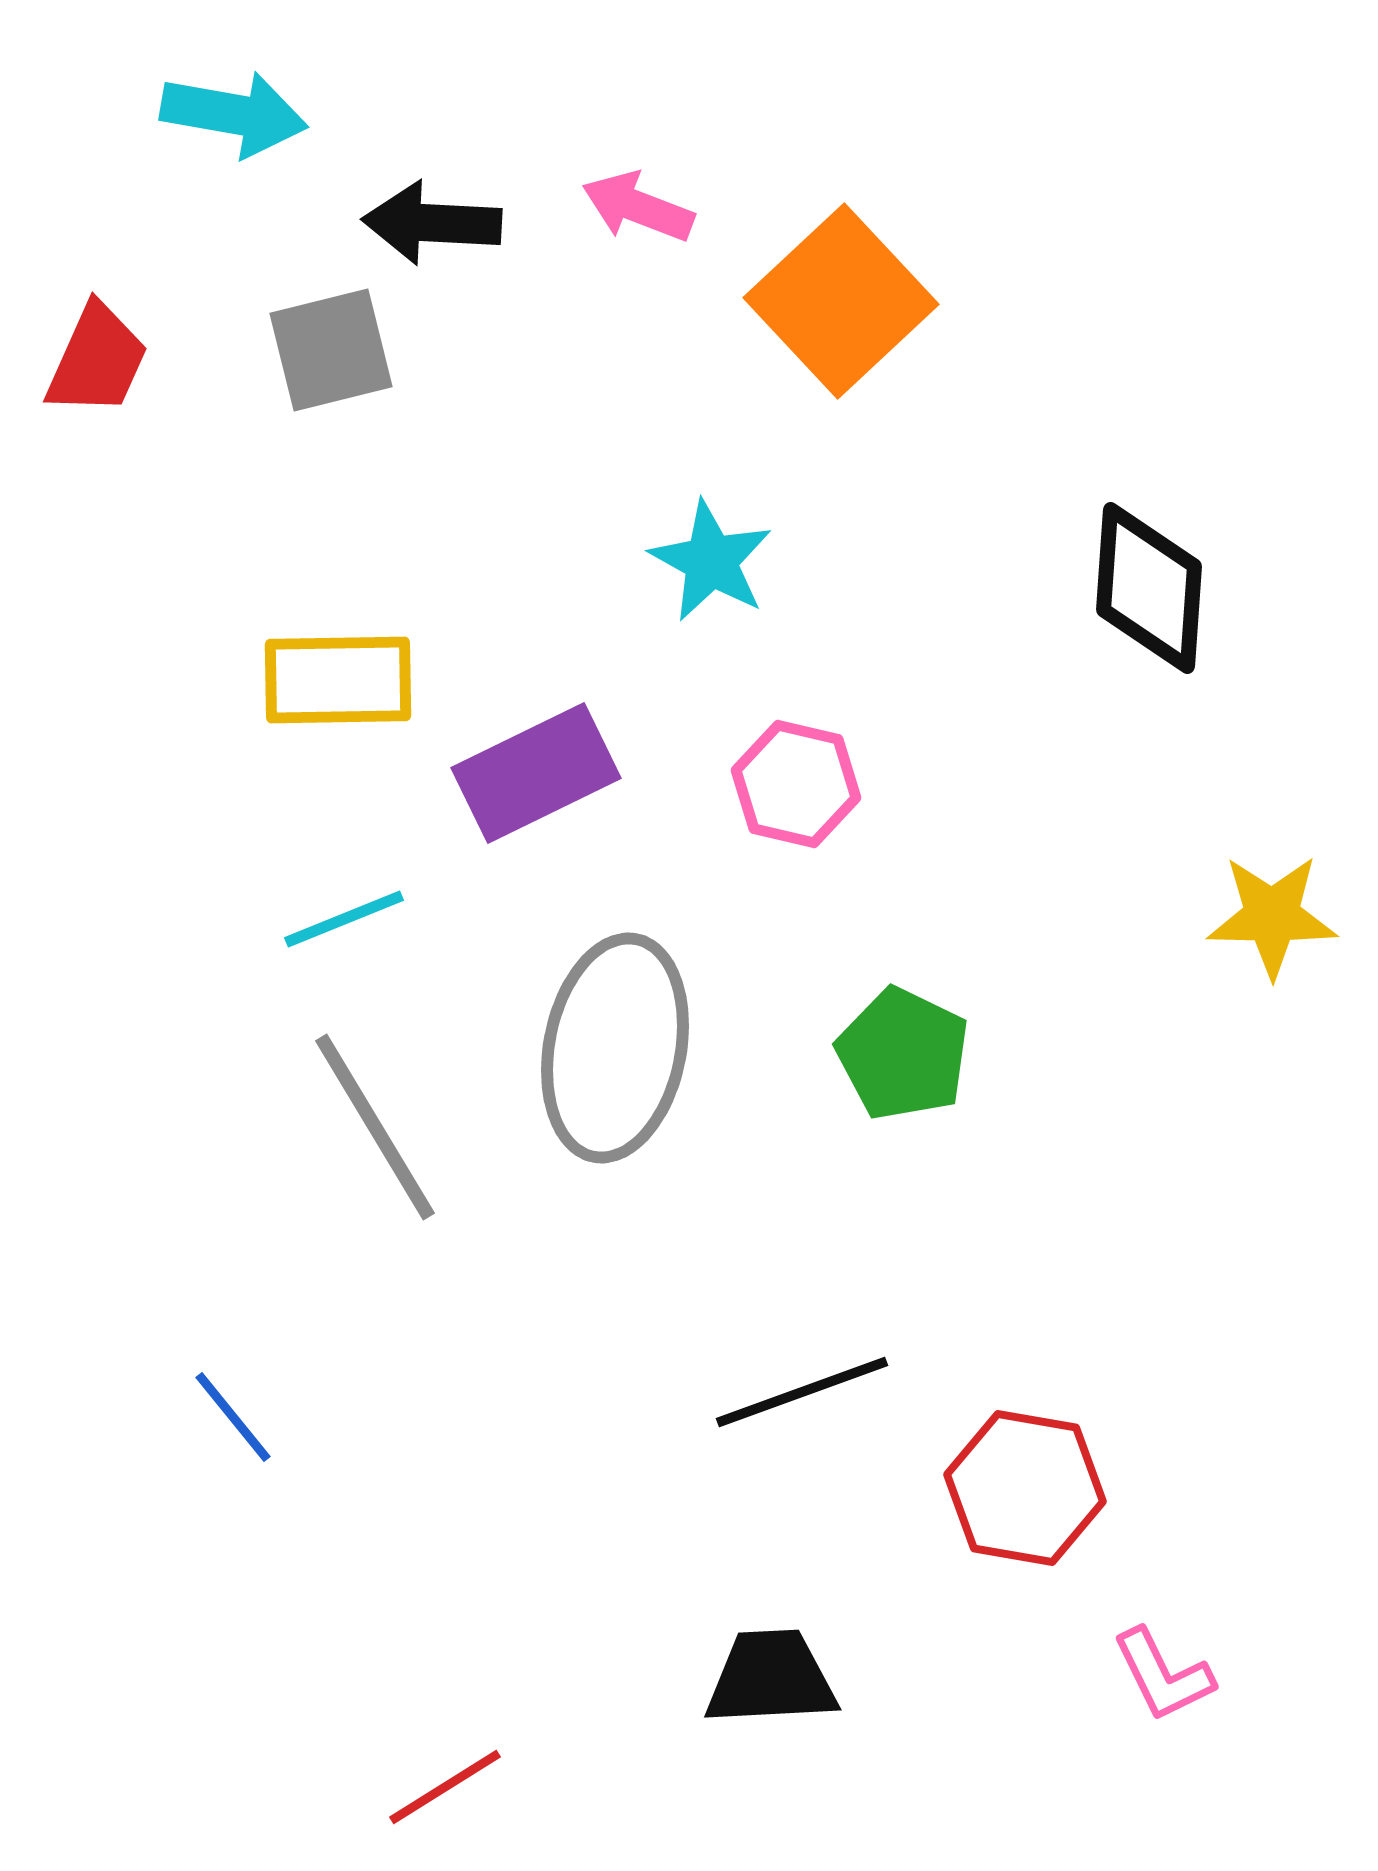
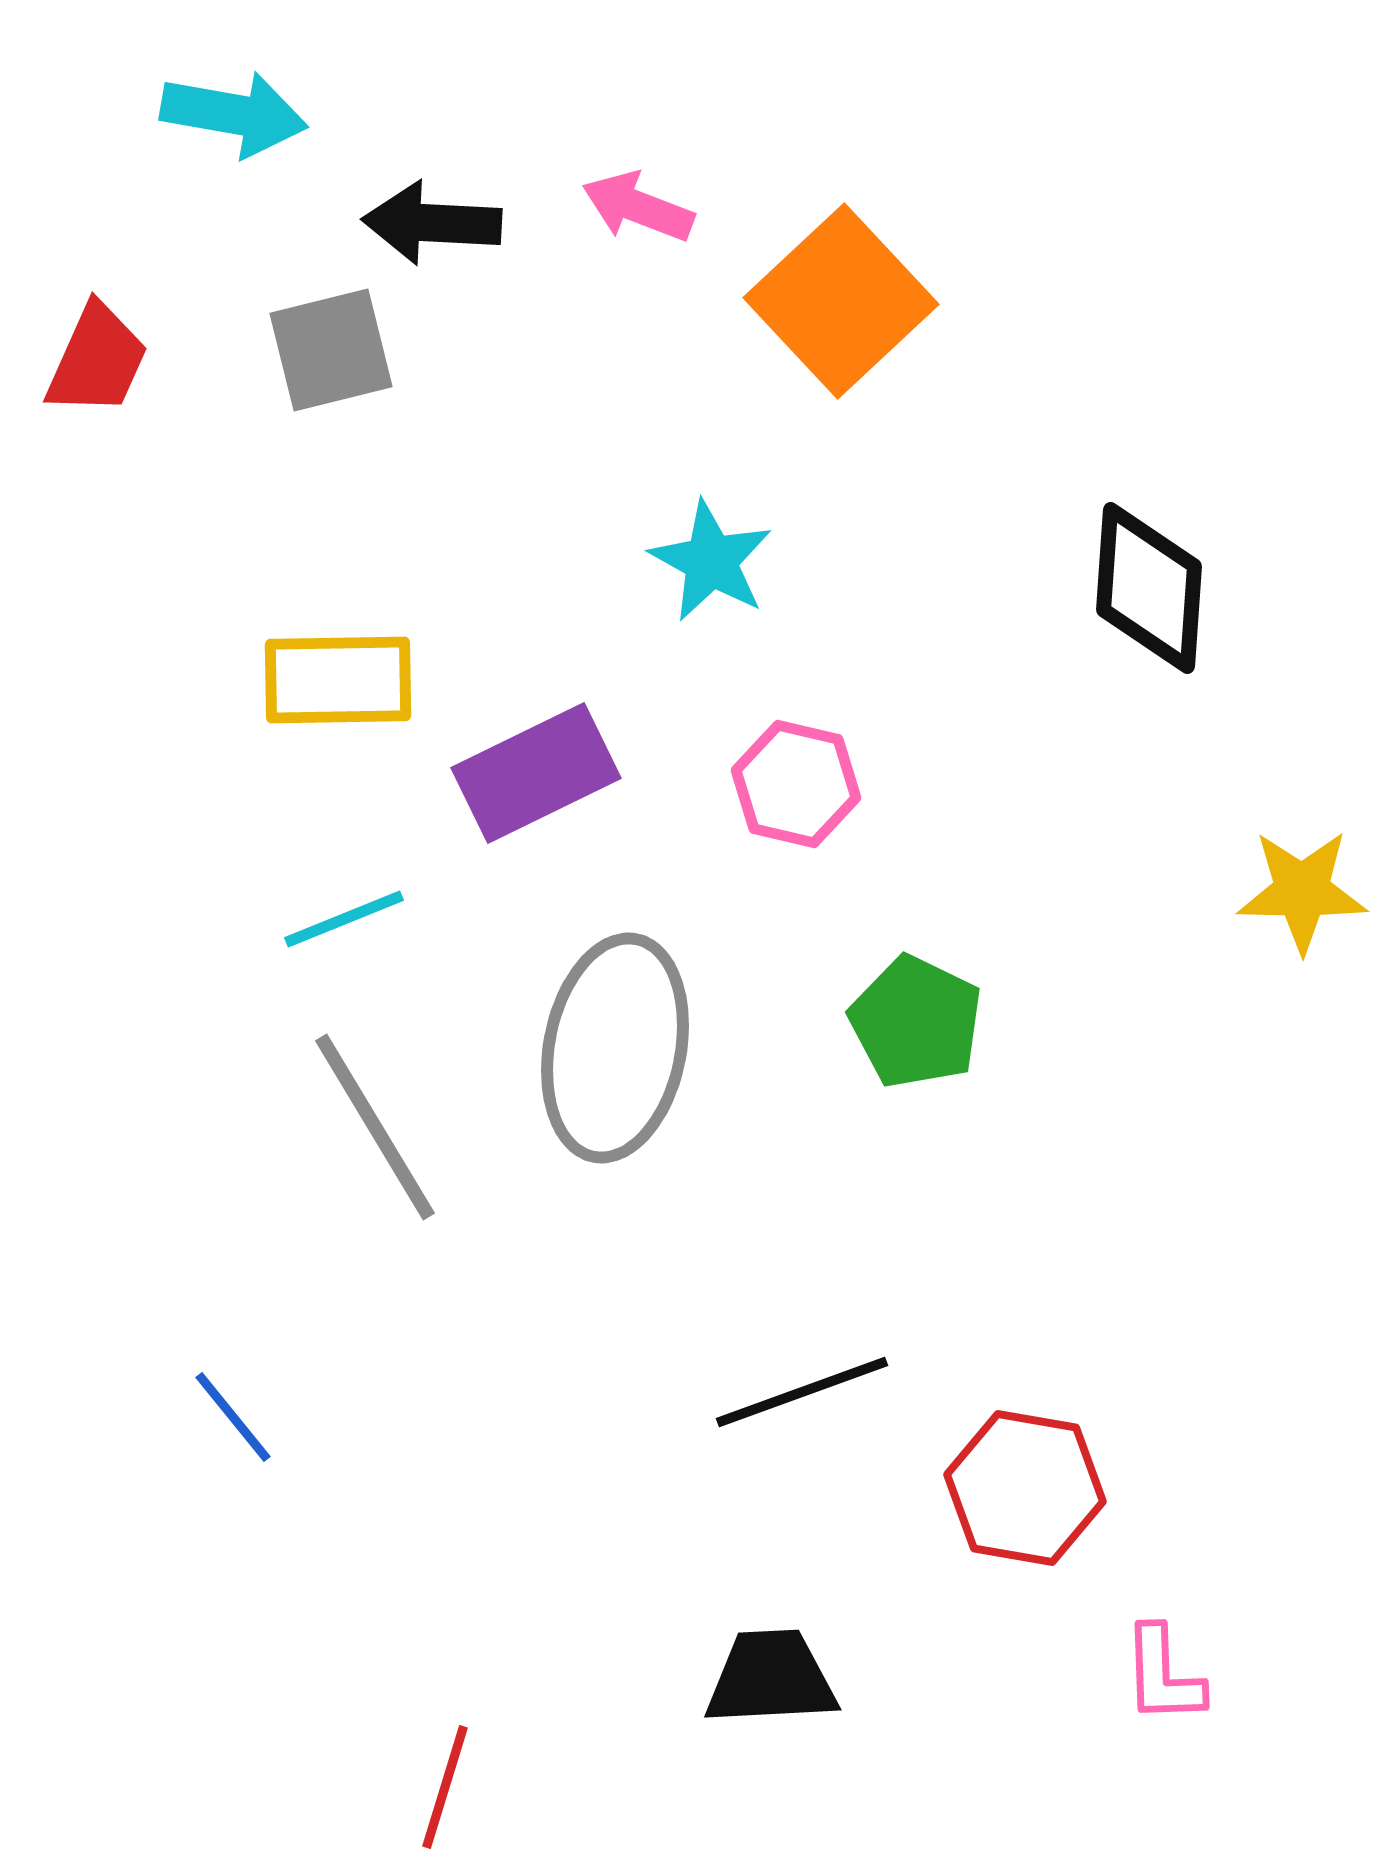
yellow star: moved 30 px right, 25 px up
green pentagon: moved 13 px right, 32 px up
pink L-shape: rotated 24 degrees clockwise
red line: rotated 41 degrees counterclockwise
